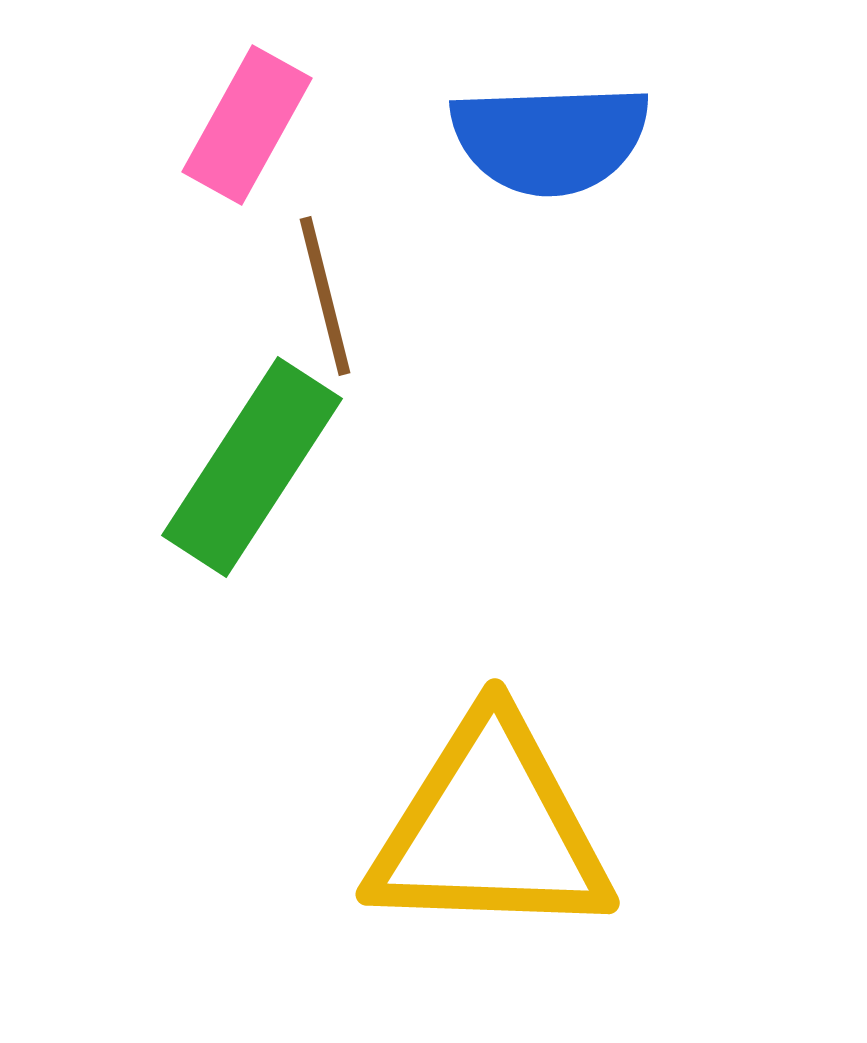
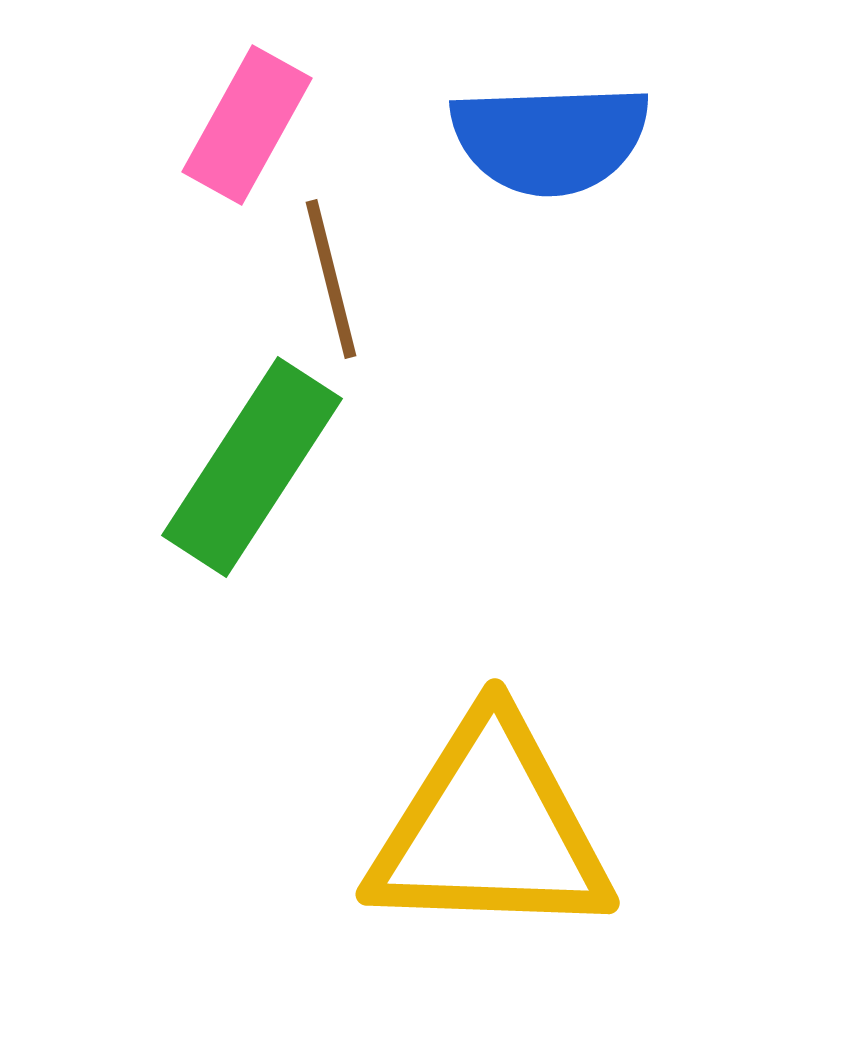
brown line: moved 6 px right, 17 px up
